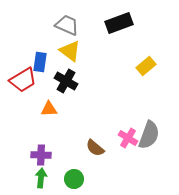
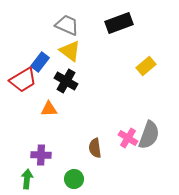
blue rectangle: rotated 30 degrees clockwise
brown semicircle: rotated 42 degrees clockwise
green arrow: moved 14 px left, 1 px down
